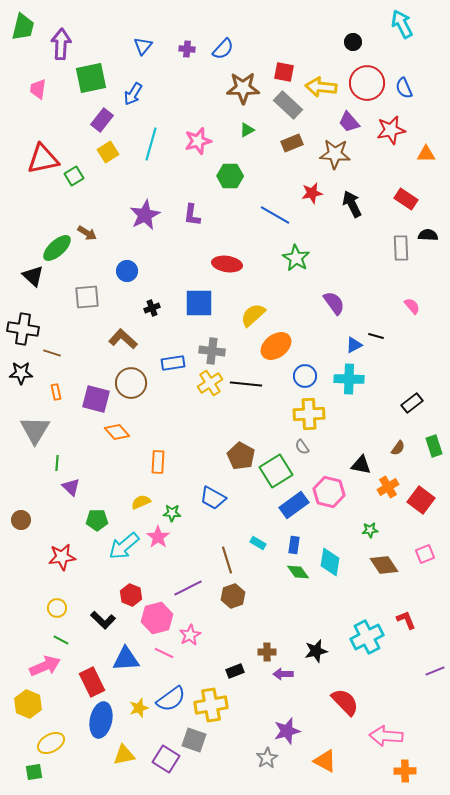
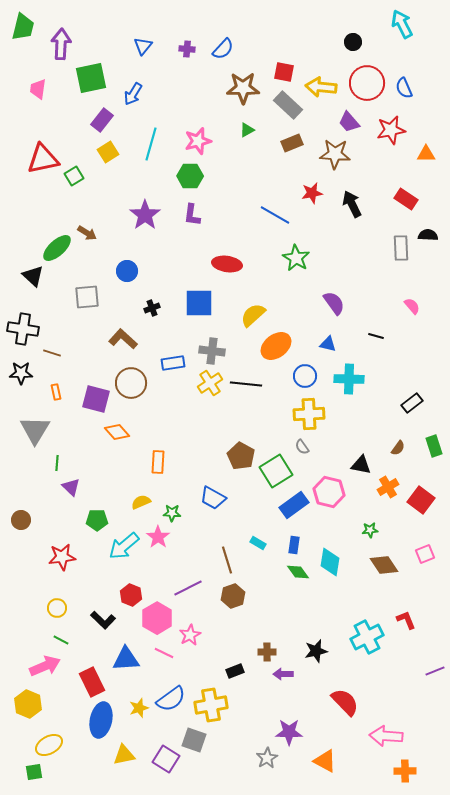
green hexagon at (230, 176): moved 40 px left
purple star at (145, 215): rotated 8 degrees counterclockwise
blue triangle at (354, 345): moved 26 px left, 1 px up; rotated 42 degrees clockwise
pink hexagon at (157, 618): rotated 16 degrees counterclockwise
purple star at (287, 731): moved 2 px right, 1 px down; rotated 16 degrees clockwise
yellow ellipse at (51, 743): moved 2 px left, 2 px down
